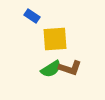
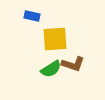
blue rectangle: rotated 21 degrees counterclockwise
brown L-shape: moved 3 px right, 4 px up
